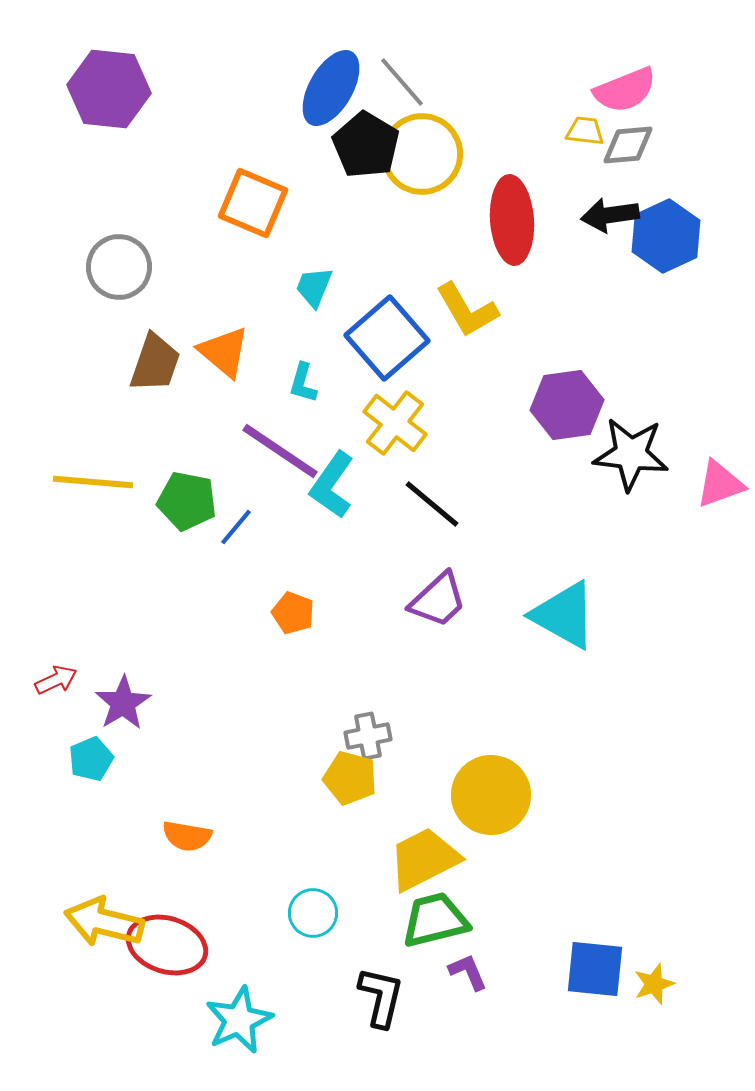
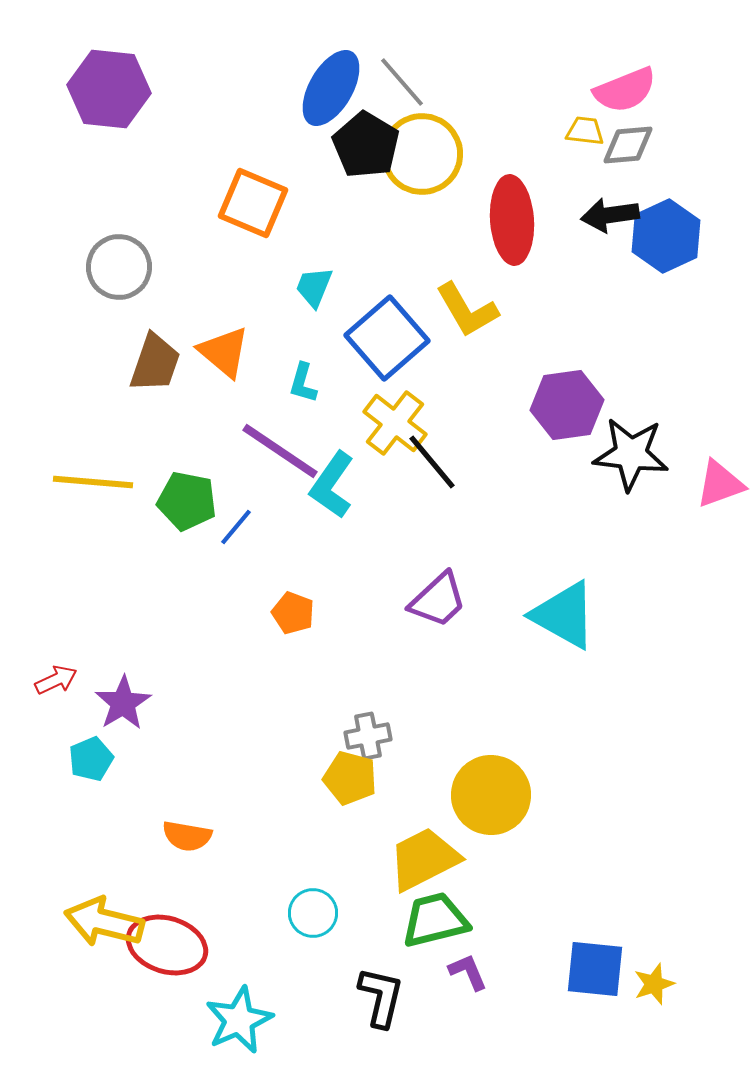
black line at (432, 504): moved 42 px up; rotated 10 degrees clockwise
